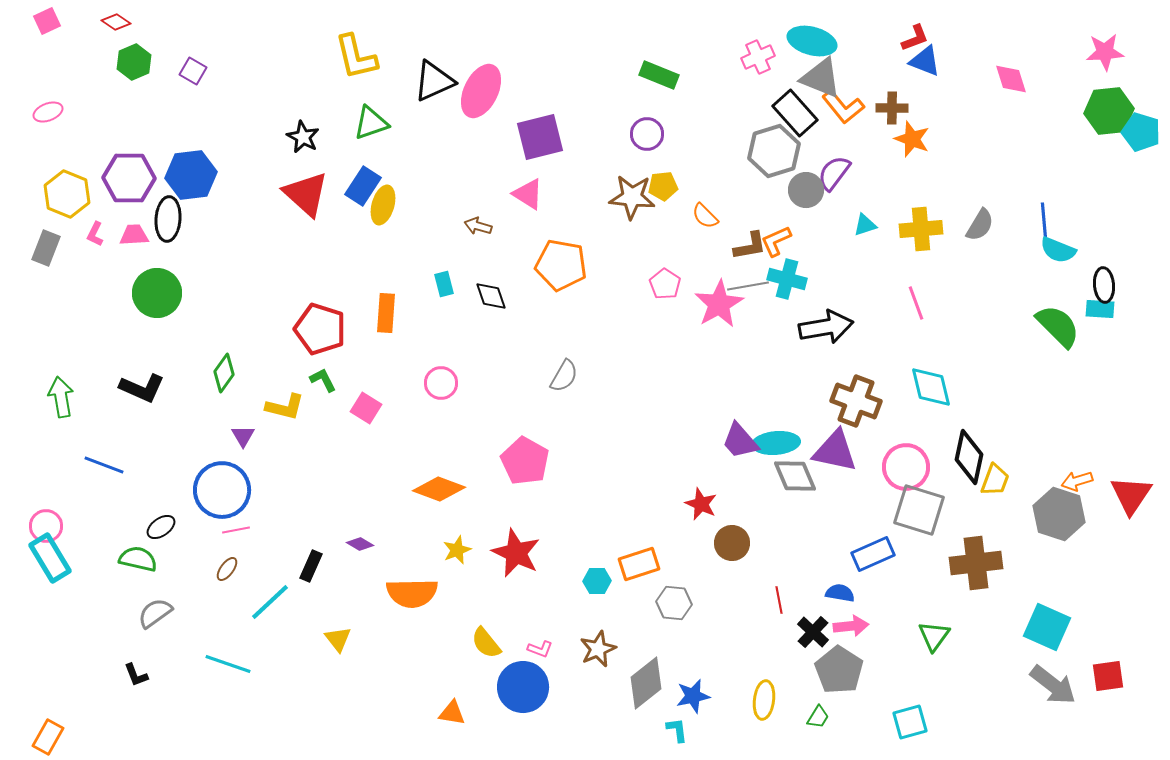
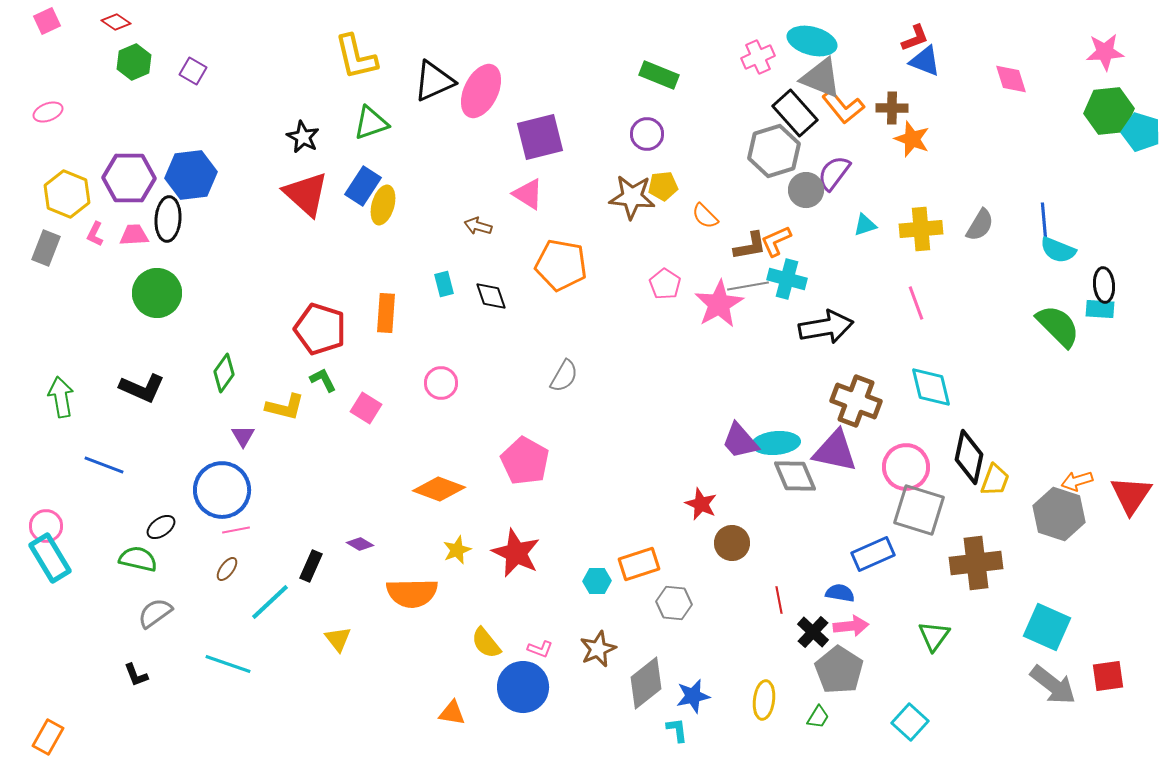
cyan square at (910, 722): rotated 33 degrees counterclockwise
